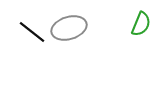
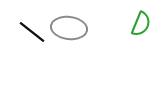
gray ellipse: rotated 24 degrees clockwise
